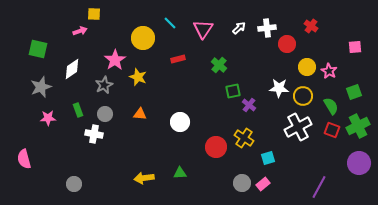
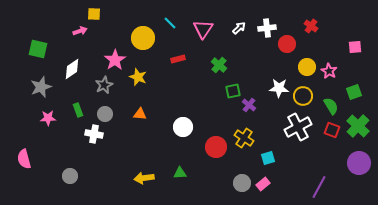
white circle at (180, 122): moved 3 px right, 5 px down
green cross at (358, 126): rotated 20 degrees counterclockwise
gray circle at (74, 184): moved 4 px left, 8 px up
